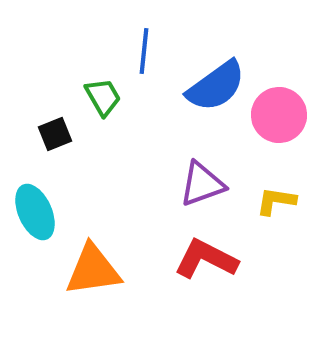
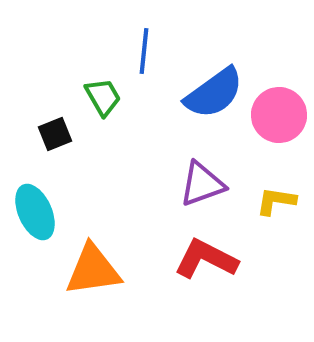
blue semicircle: moved 2 px left, 7 px down
